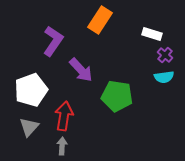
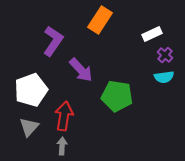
white rectangle: rotated 42 degrees counterclockwise
